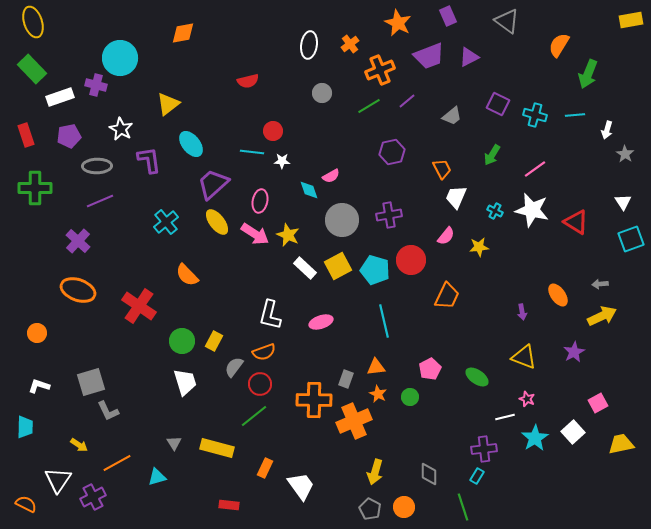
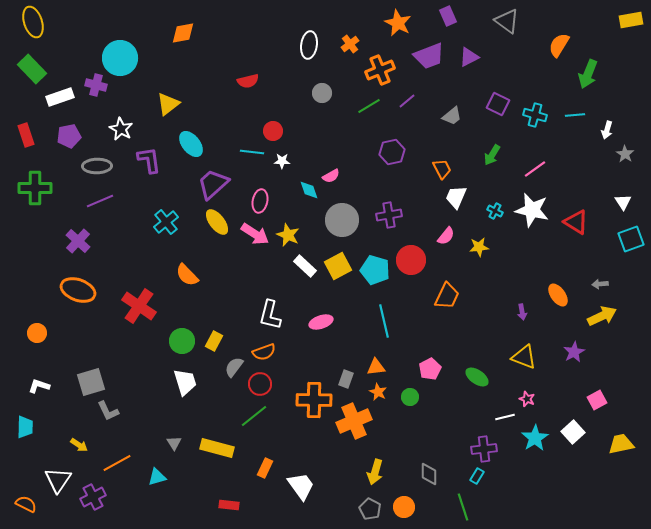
white rectangle at (305, 268): moved 2 px up
orange star at (378, 394): moved 2 px up
pink square at (598, 403): moved 1 px left, 3 px up
